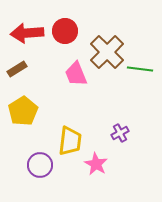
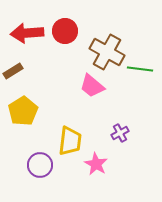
brown cross: rotated 16 degrees counterclockwise
brown rectangle: moved 4 px left, 2 px down
pink trapezoid: moved 16 px right, 12 px down; rotated 28 degrees counterclockwise
